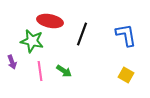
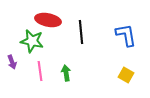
red ellipse: moved 2 px left, 1 px up
black line: moved 1 px left, 2 px up; rotated 25 degrees counterclockwise
green arrow: moved 2 px right, 2 px down; rotated 133 degrees counterclockwise
